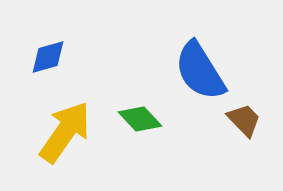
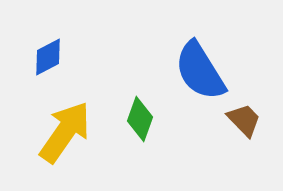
blue diamond: rotated 12 degrees counterclockwise
green diamond: rotated 63 degrees clockwise
